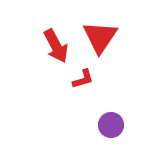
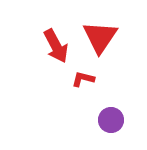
red L-shape: rotated 150 degrees counterclockwise
purple circle: moved 5 px up
